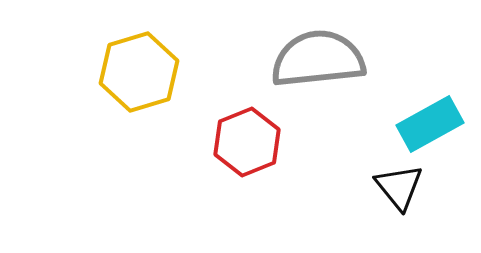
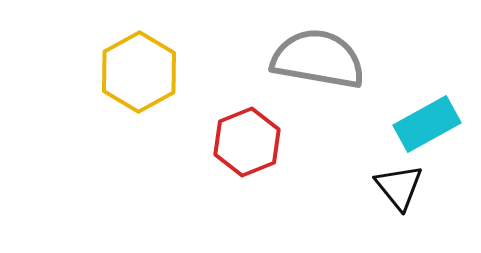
gray semicircle: rotated 16 degrees clockwise
yellow hexagon: rotated 12 degrees counterclockwise
cyan rectangle: moved 3 px left
